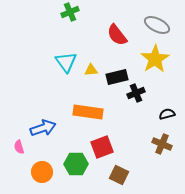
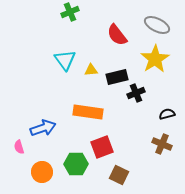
cyan triangle: moved 1 px left, 2 px up
